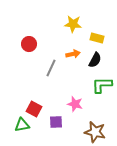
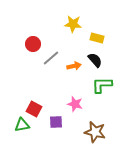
red circle: moved 4 px right
orange arrow: moved 1 px right, 12 px down
black semicircle: rotated 70 degrees counterclockwise
gray line: moved 10 px up; rotated 24 degrees clockwise
